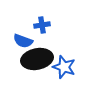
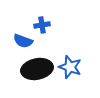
black ellipse: moved 10 px down
blue star: moved 6 px right
